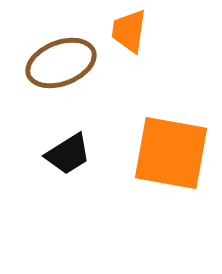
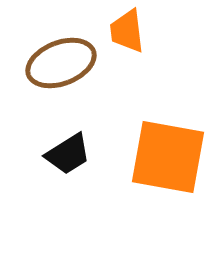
orange trapezoid: moved 2 px left; rotated 15 degrees counterclockwise
orange square: moved 3 px left, 4 px down
